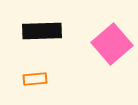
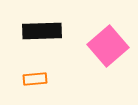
pink square: moved 4 px left, 2 px down
